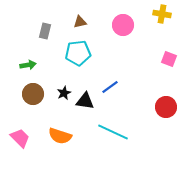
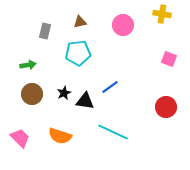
brown circle: moved 1 px left
